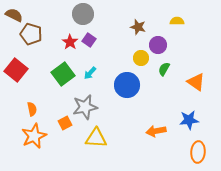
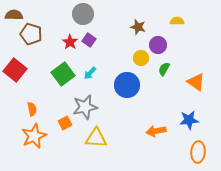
brown semicircle: rotated 24 degrees counterclockwise
red square: moved 1 px left
